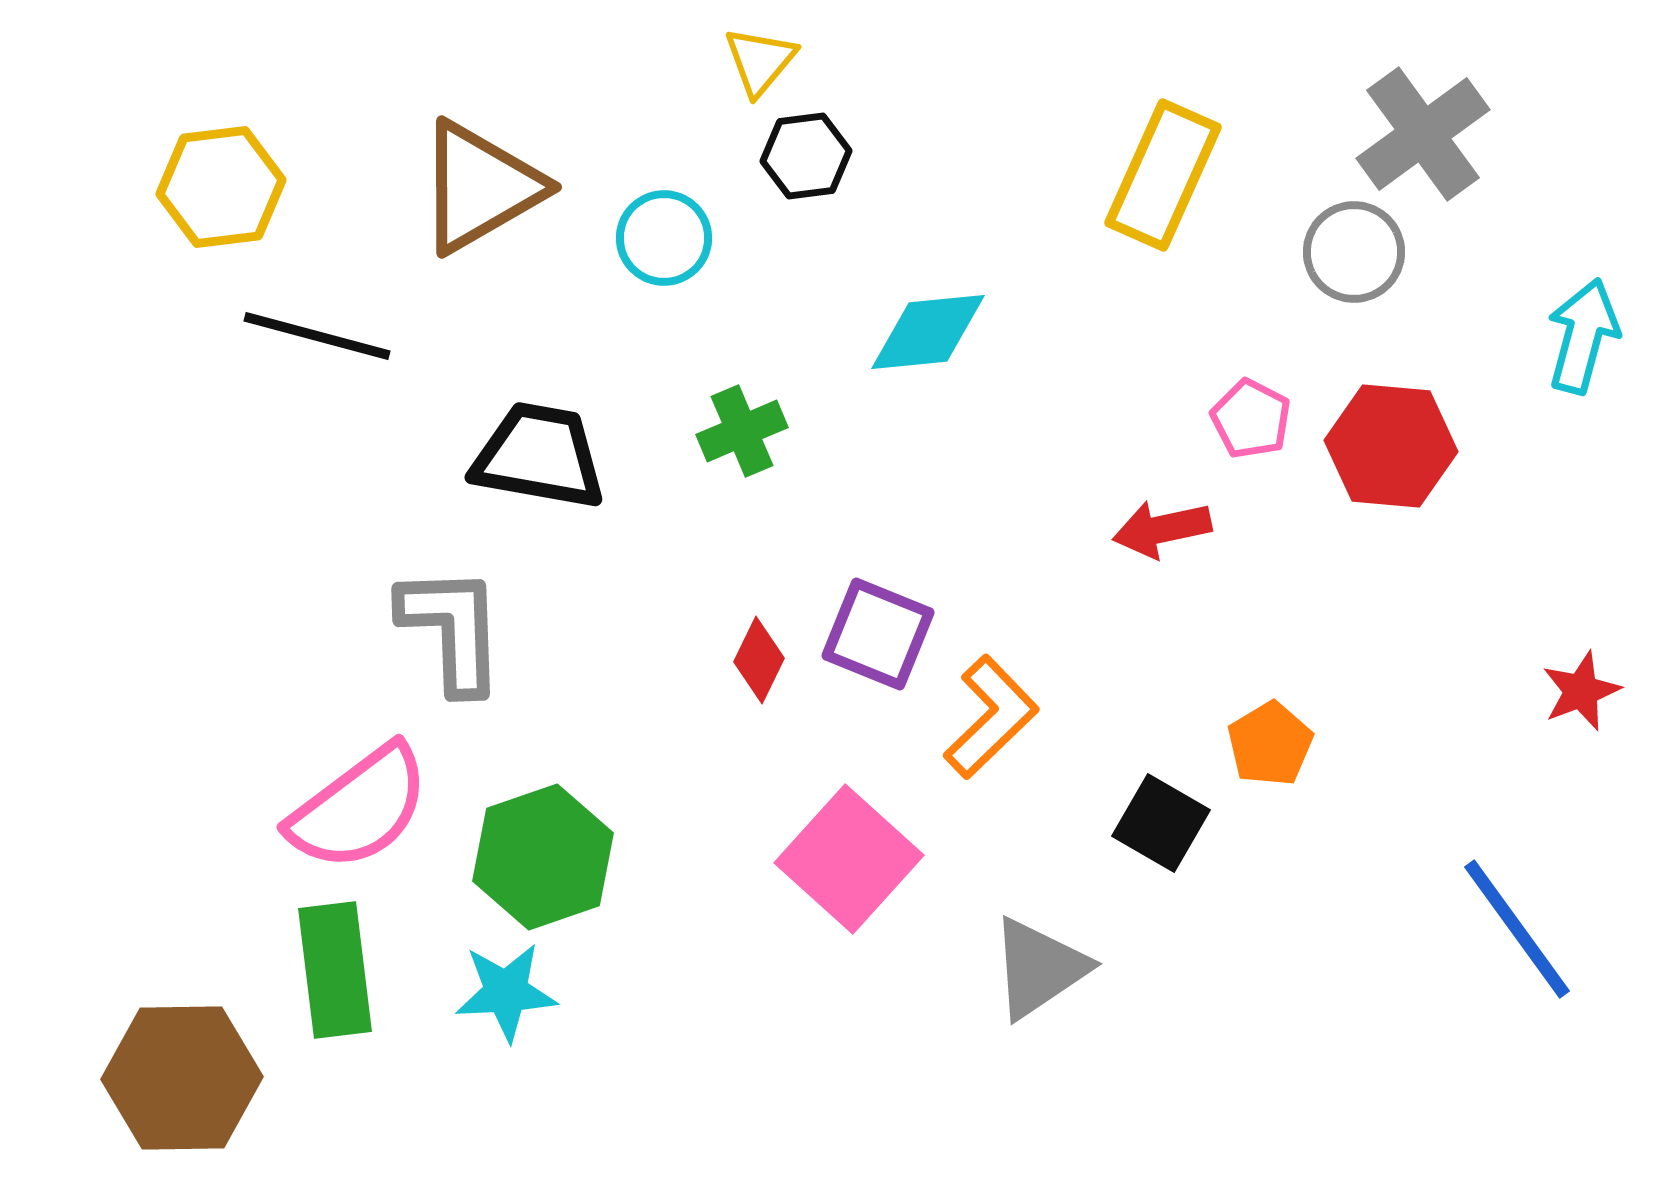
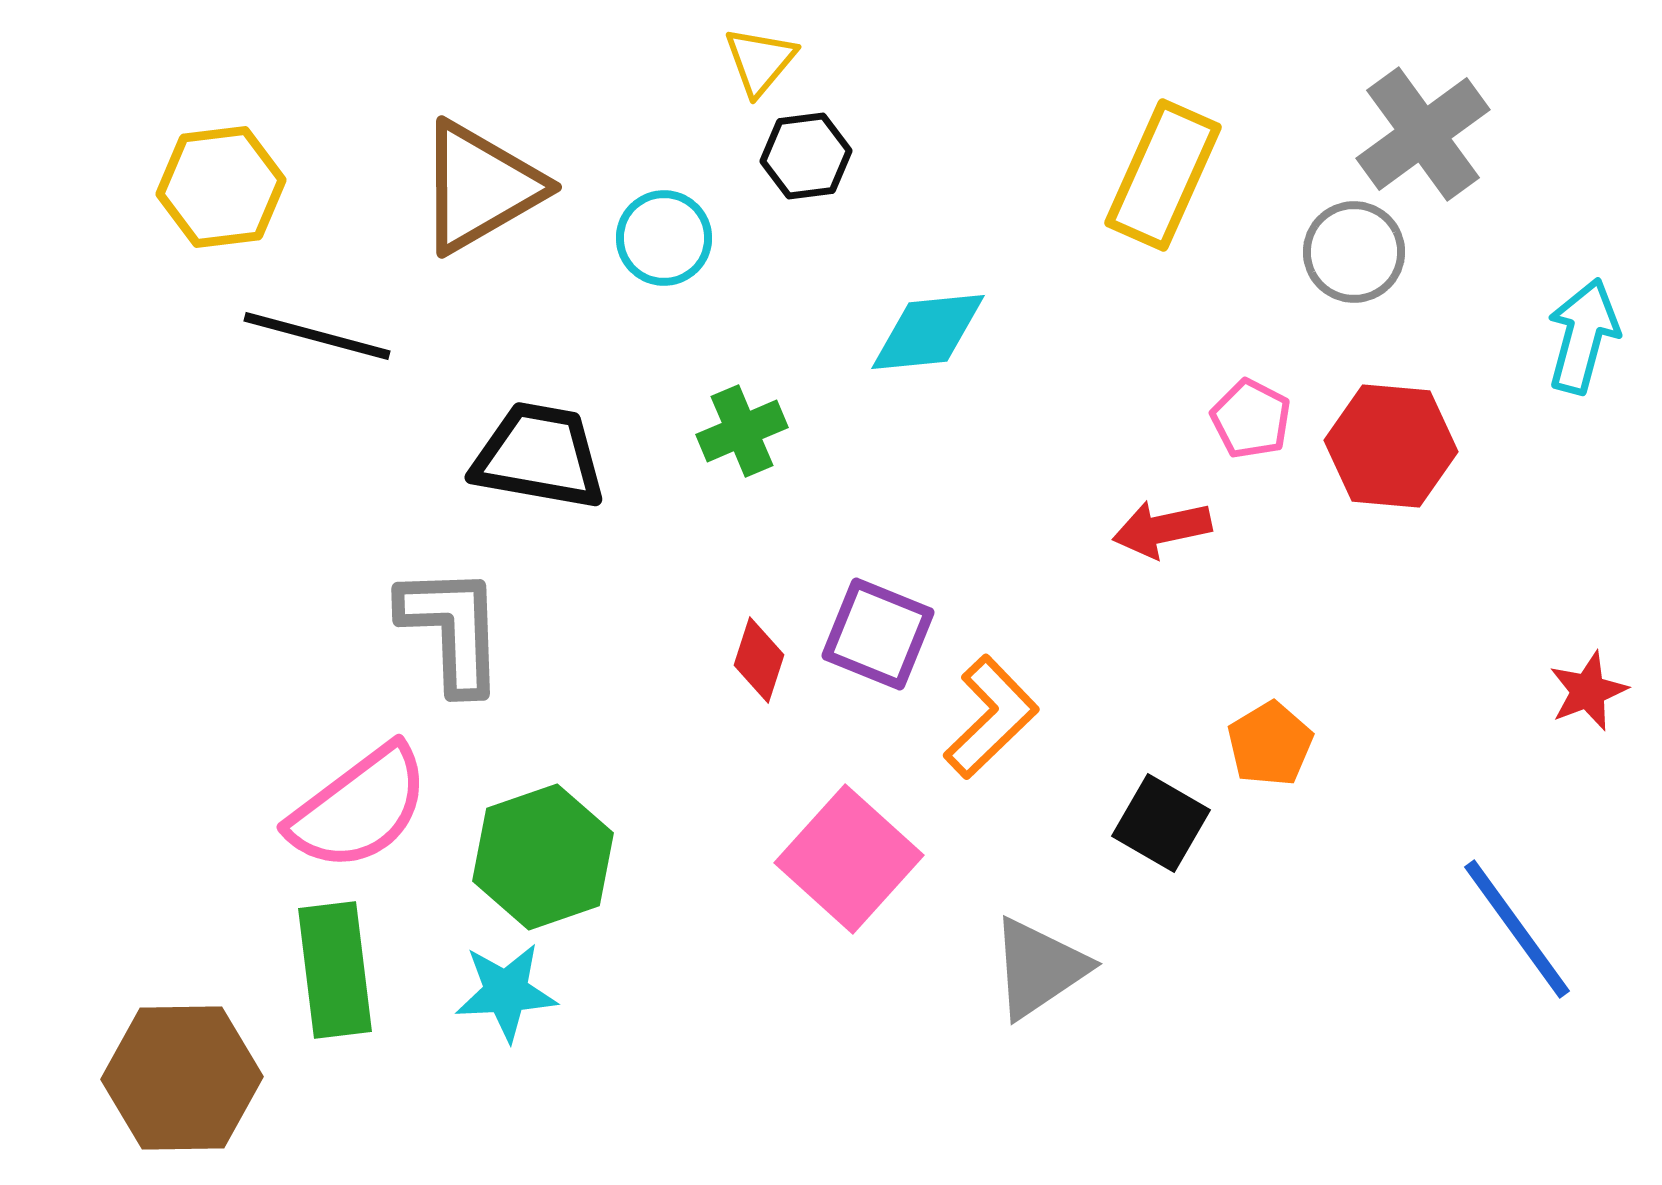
red diamond: rotated 8 degrees counterclockwise
red star: moved 7 px right
